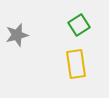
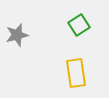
yellow rectangle: moved 9 px down
